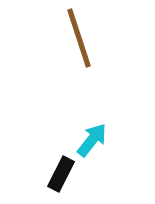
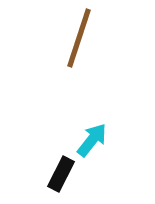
brown line: rotated 36 degrees clockwise
